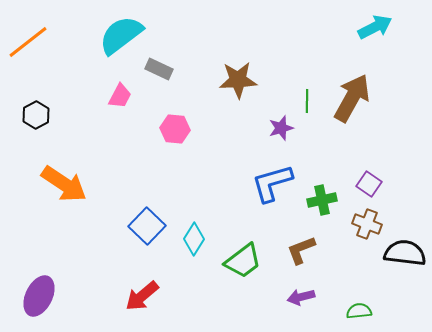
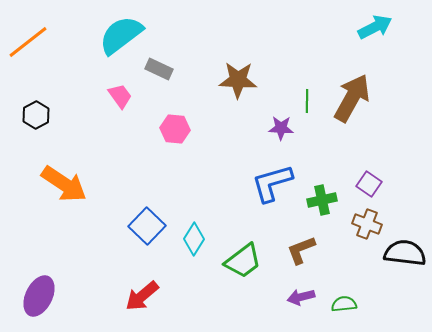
brown star: rotated 6 degrees clockwise
pink trapezoid: rotated 64 degrees counterclockwise
purple star: rotated 20 degrees clockwise
green semicircle: moved 15 px left, 7 px up
